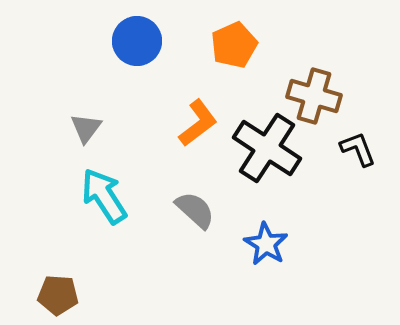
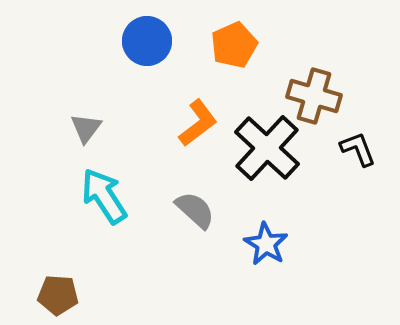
blue circle: moved 10 px right
black cross: rotated 10 degrees clockwise
